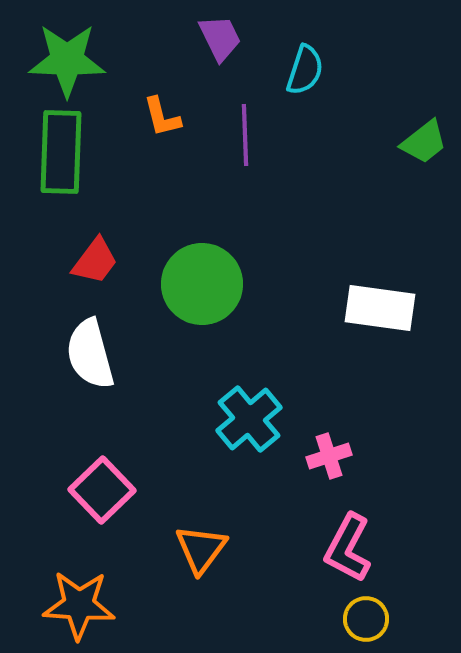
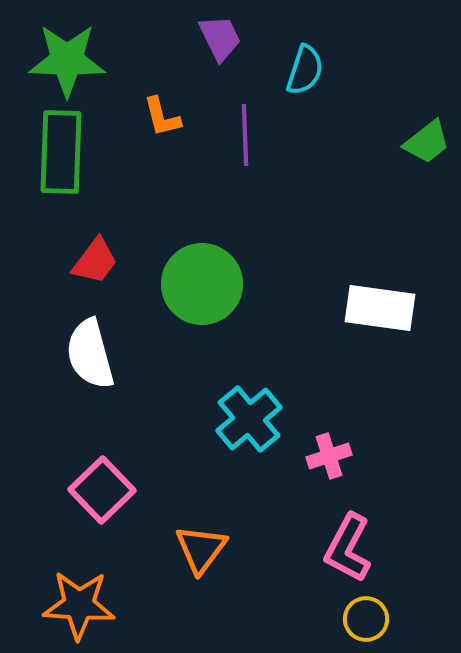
green trapezoid: moved 3 px right
